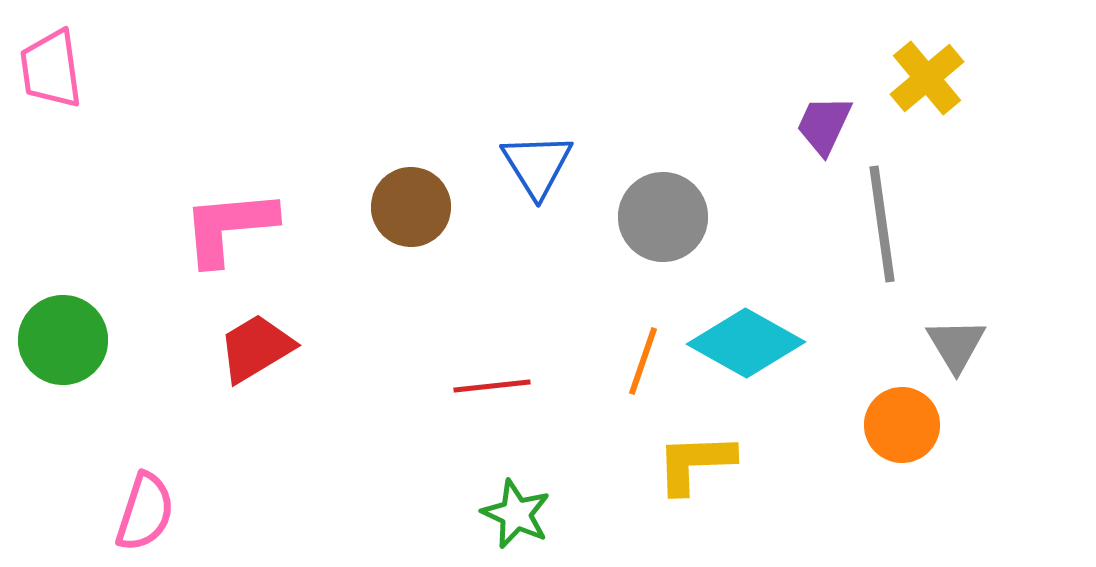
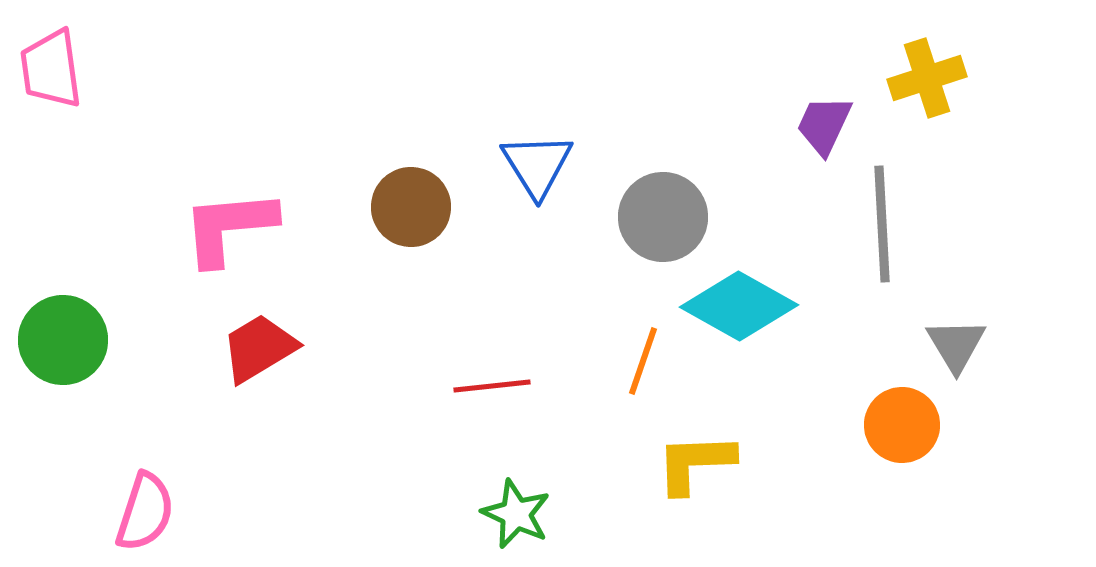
yellow cross: rotated 22 degrees clockwise
gray line: rotated 5 degrees clockwise
cyan diamond: moved 7 px left, 37 px up
red trapezoid: moved 3 px right
